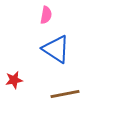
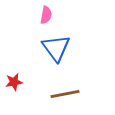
blue triangle: moved 1 px up; rotated 20 degrees clockwise
red star: moved 2 px down
